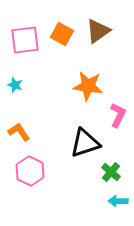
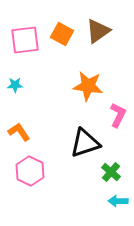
cyan star: rotated 21 degrees counterclockwise
